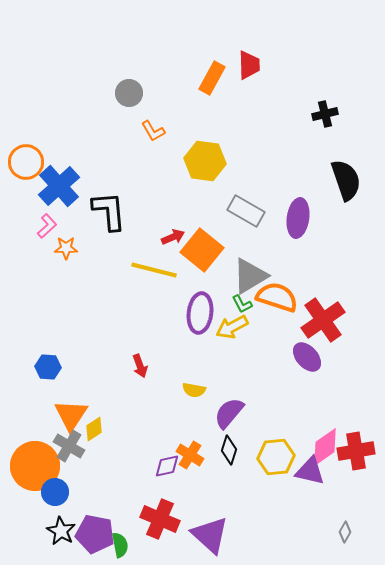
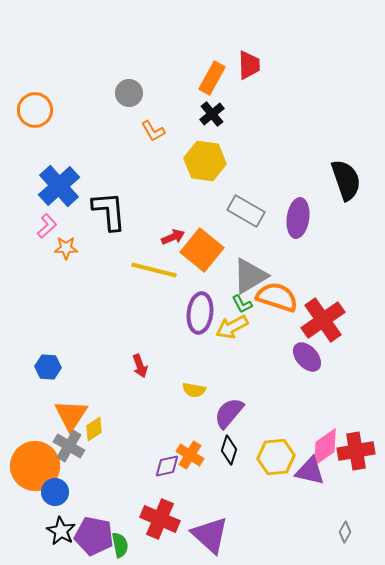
black cross at (325, 114): moved 113 px left; rotated 25 degrees counterclockwise
orange circle at (26, 162): moved 9 px right, 52 px up
purple pentagon at (95, 534): moved 1 px left, 2 px down
